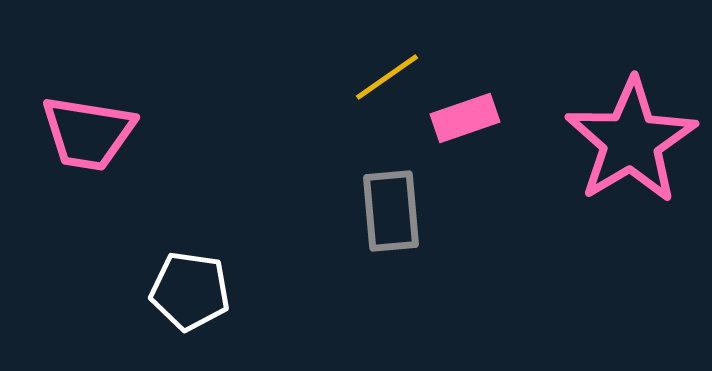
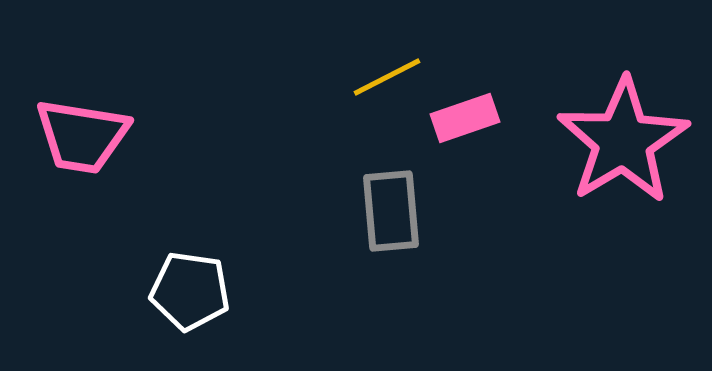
yellow line: rotated 8 degrees clockwise
pink trapezoid: moved 6 px left, 3 px down
pink star: moved 8 px left
